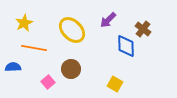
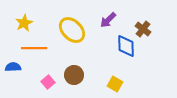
orange line: rotated 10 degrees counterclockwise
brown circle: moved 3 px right, 6 px down
